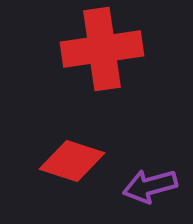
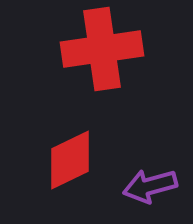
red diamond: moved 2 px left, 1 px up; rotated 44 degrees counterclockwise
